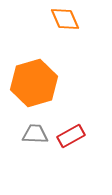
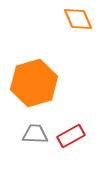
orange diamond: moved 13 px right
